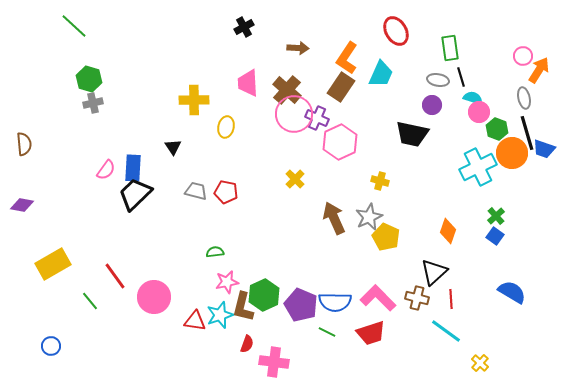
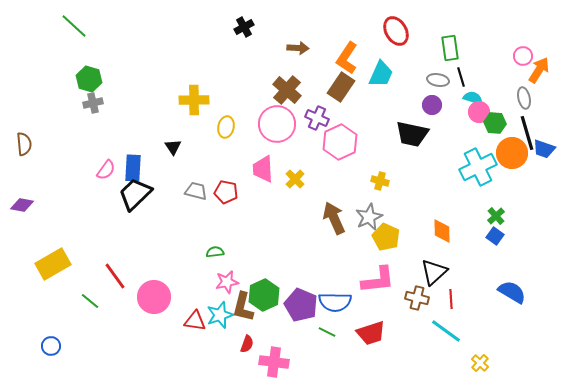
pink trapezoid at (248, 83): moved 15 px right, 86 px down
pink circle at (294, 114): moved 17 px left, 10 px down
green hexagon at (497, 129): moved 2 px left, 6 px up; rotated 15 degrees counterclockwise
orange diamond at (448, 231): moved 6 px left; rotated 20 degrees counterclockwise
pink L-shape at (378, 298): moved 18 px up; rotated 129 degrees clockwise
green line at (90, 301): rotated 12 degrees counterclockwise
